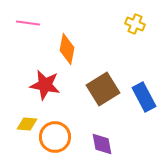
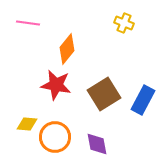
yellow cross: moved 11 px left, 1 px up
orange diamond: rotated 28 degrees clockwise
red star: moved 11 px right
brown square: moved 1 px right, 5 px down
blue rectangle: moved 1 px left, 3 px down; rotated 56 degrees clockwise
purple diamond: moved 5 px left
